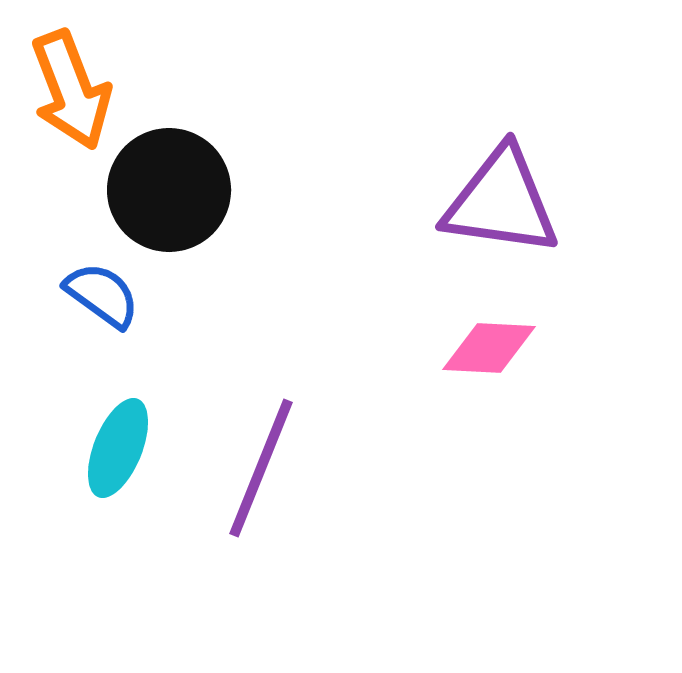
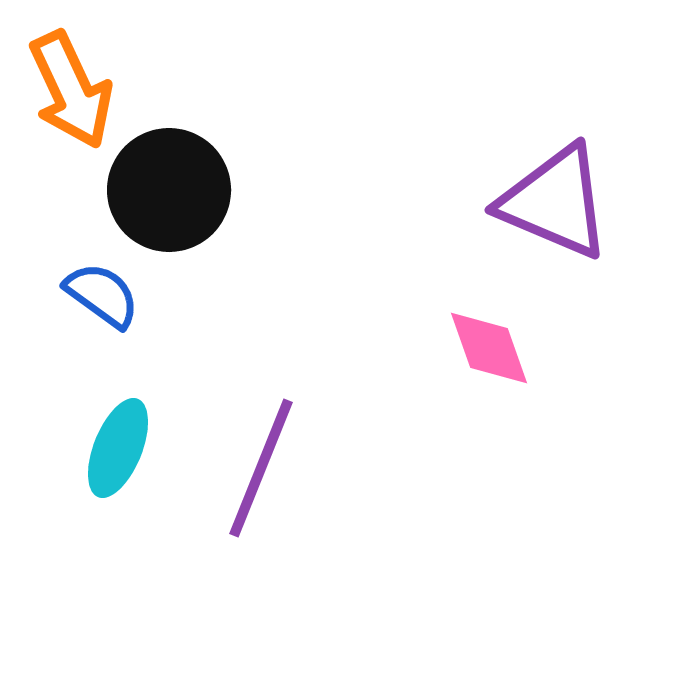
orange arrow: rotated 4 degrees counterclockwise
purple triangle: moved 54 px right; rotated 15 degrees clockwise
pink diamond: rotated 68 degrees clockwise
